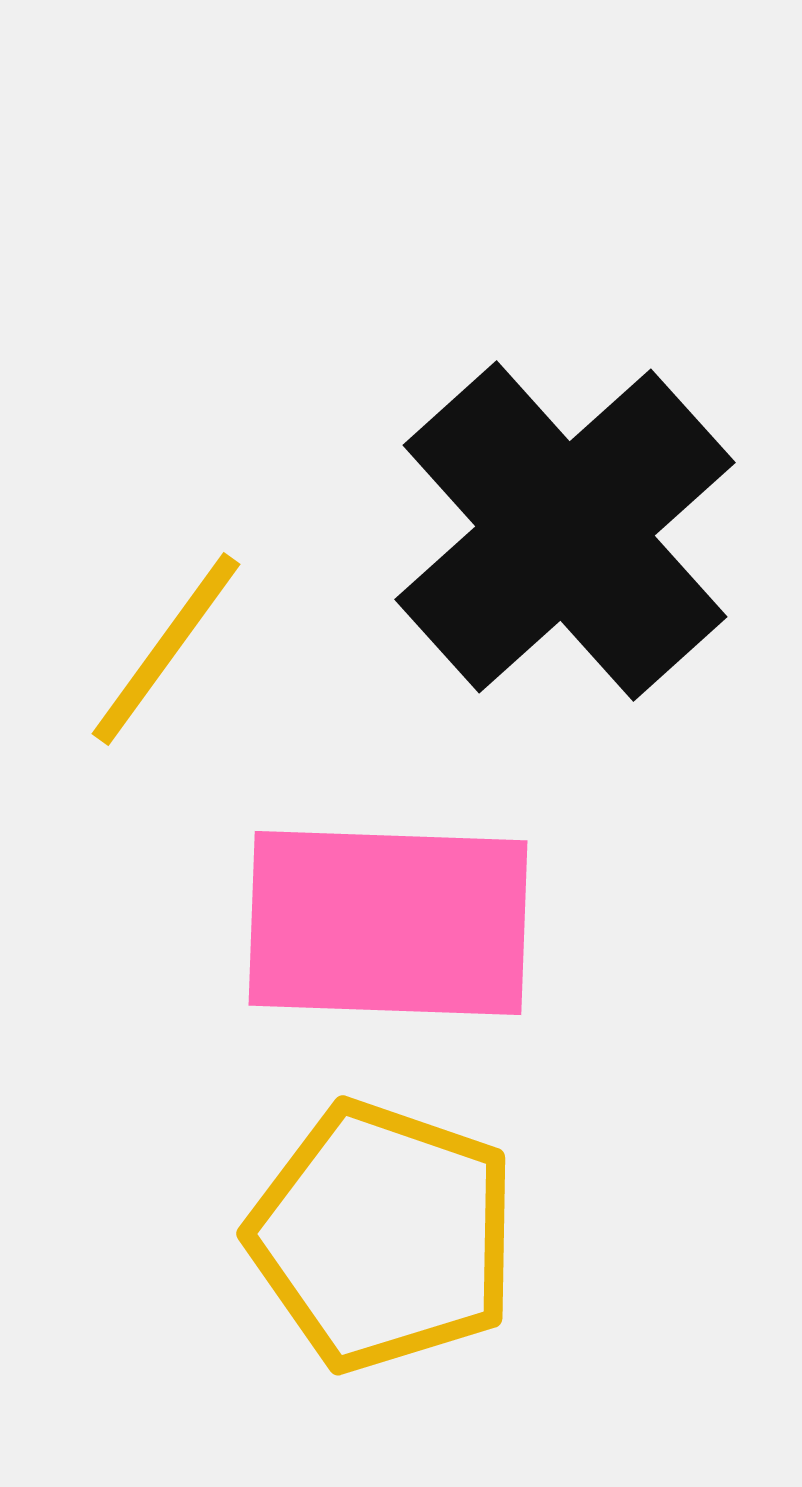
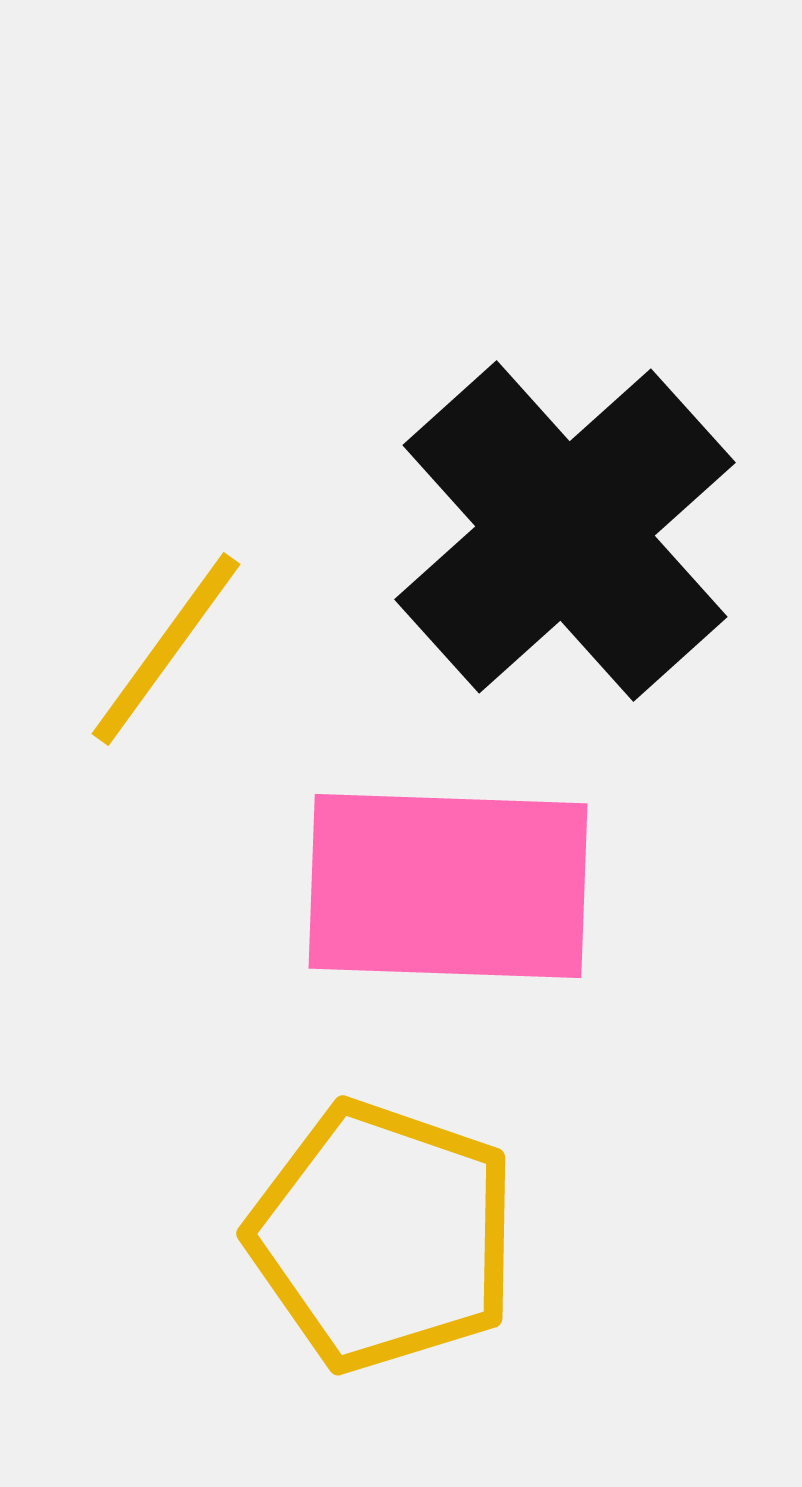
pink rectangle: moved 60 px right, 37 px up
